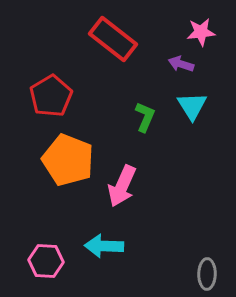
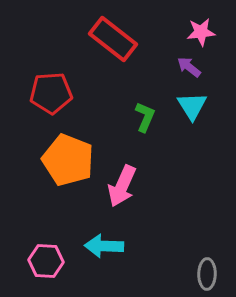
purple arrow: moved 8 px right, 3 px down; rotated 20 degrees clockwise
red pentagon: moved 3 px up; rotated 27 degrees clockwise
